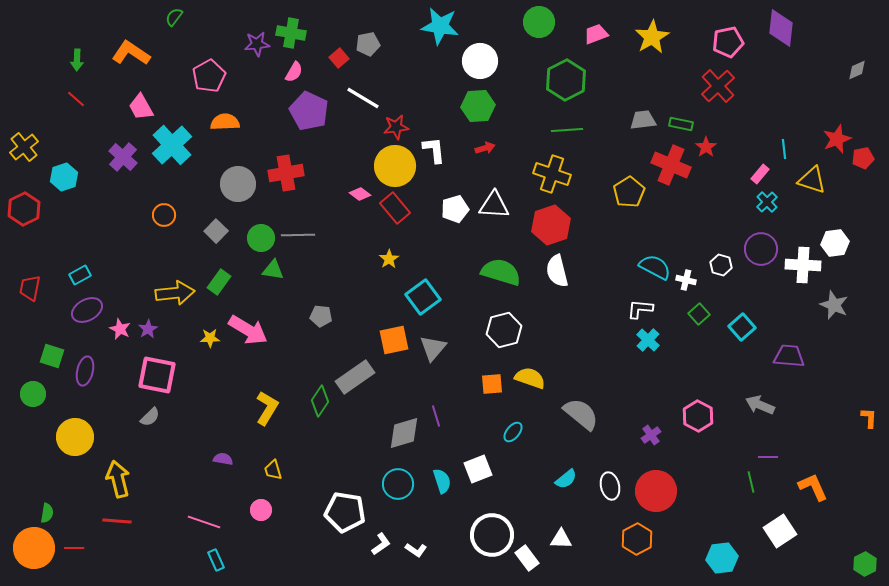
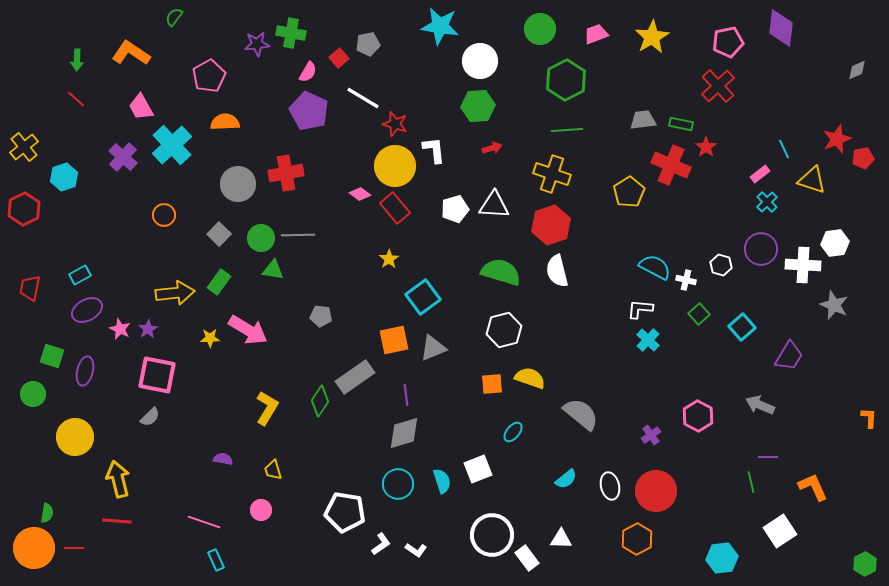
green circle at (539, 22): moved 1 px right, 7 px down
pink semicircle at (294, 72): moved 14 px right
red star at (396, 127): moved 1 px left, 3 px up; rotated 25 degrees clockwise
red arrow at (485, 148): moved 7 px right
cyan line at (784, 149): rotated 18 degrees counterclockwise
pink rectangle at (760, 174): rotated 12 degrees clockwise
gray square at (216, 231): moved 3 px right, 3 px down
gray triangle at (433, 348): rotated 28 degrees clockwise
purple trapezoid at (789, 356): rotated 116 degrees clockwise
purple line at (436, 416): moved 30 px left, 21 px up; rotated 10 degrees clockwise
